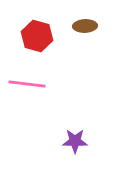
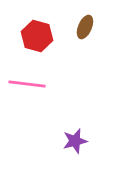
brown ellipse: moved 1 px down; rotated 65 degrees counterclockwise
purple star: rotated 15 degrees counterclockwise
